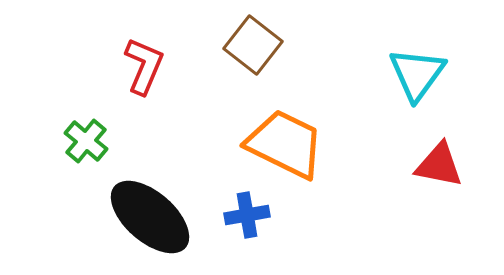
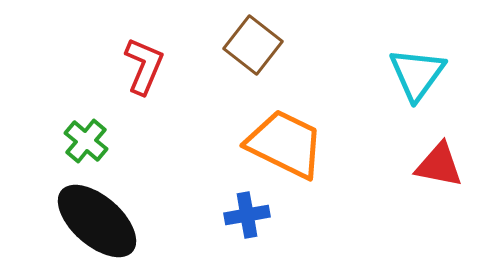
black ellipse: moved 53 px left, 4 px down
